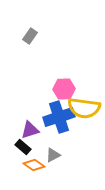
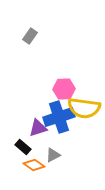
purple triangle: moved 8 px right, 2 px up
